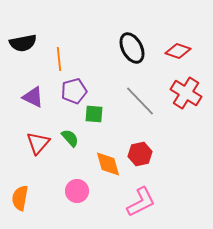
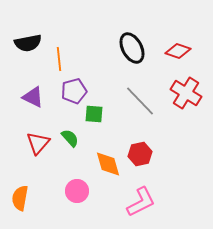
black semicircle: moved 5 px right
